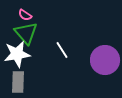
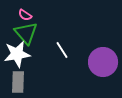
purple circle: moved 2 px left, 2 px down
